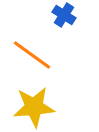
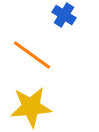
yellow star: moved 3 px left
